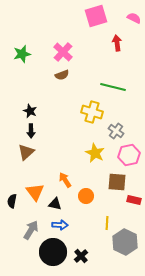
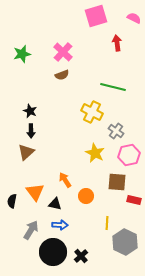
yellow cross: rotated 10 degrees clockwise
